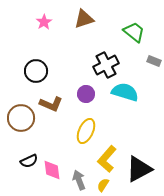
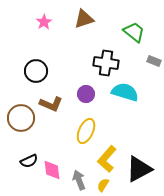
black cross: moved 2 px up; rotated 35 degrees clockwise
